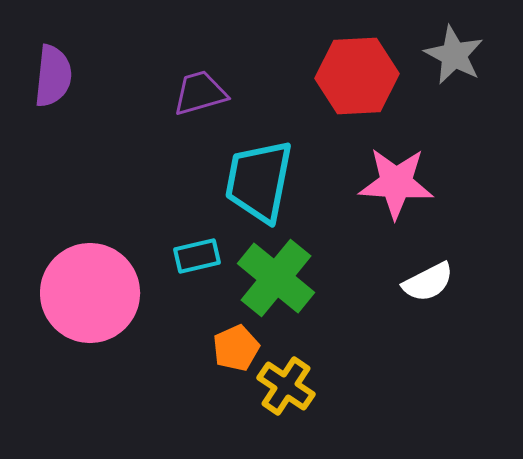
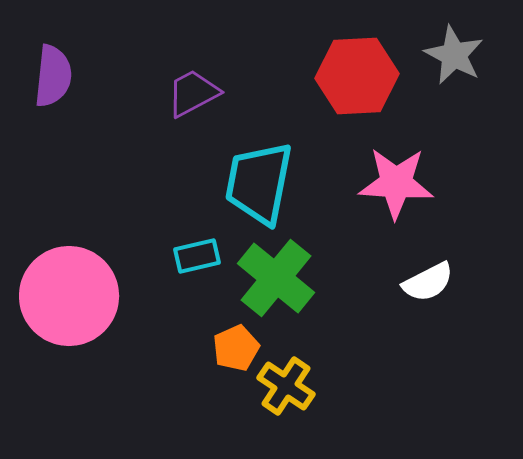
purple trapezoid: moved 7 px left; rotated 12 degrees counterclockwise
cyan trapezoid: moved 2 px down
pink circle: moved 21 px left, 3 px down
